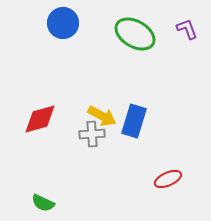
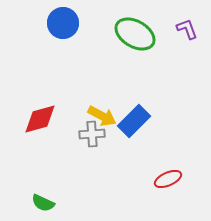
blue rectangle: rotated 28 degrees clockwise
